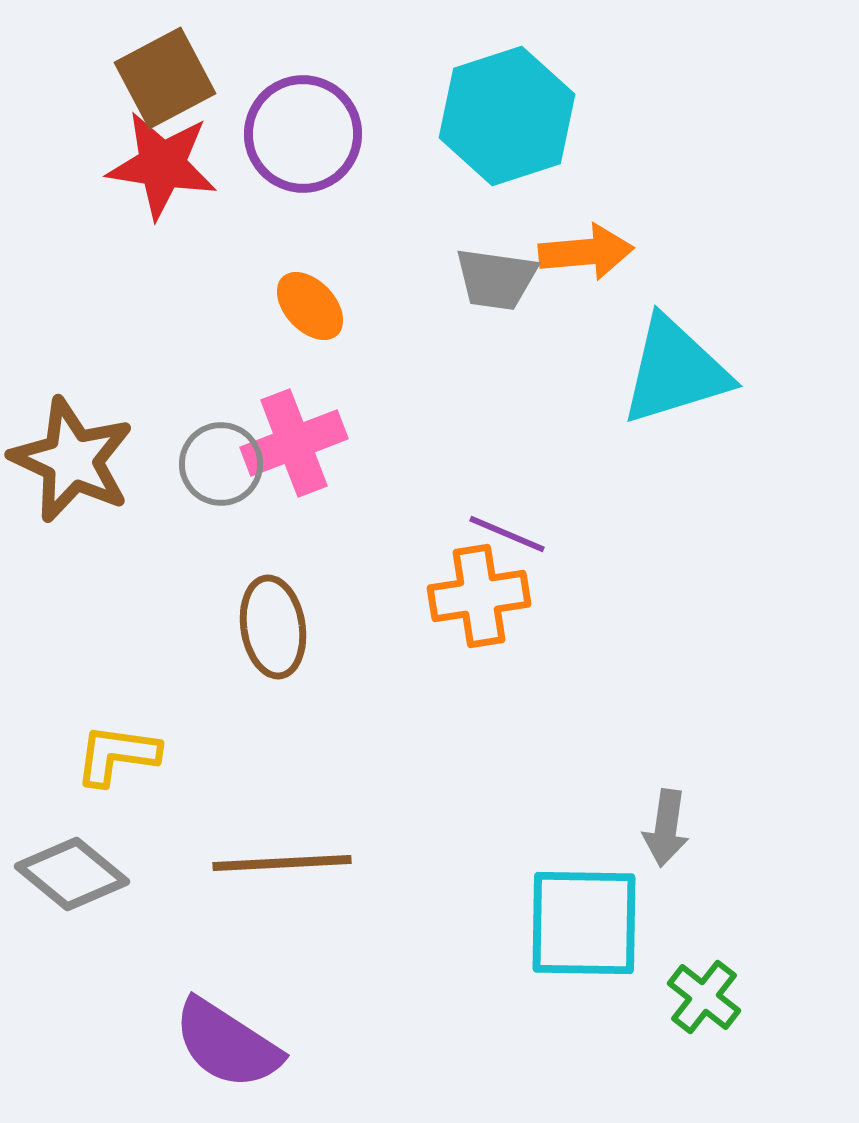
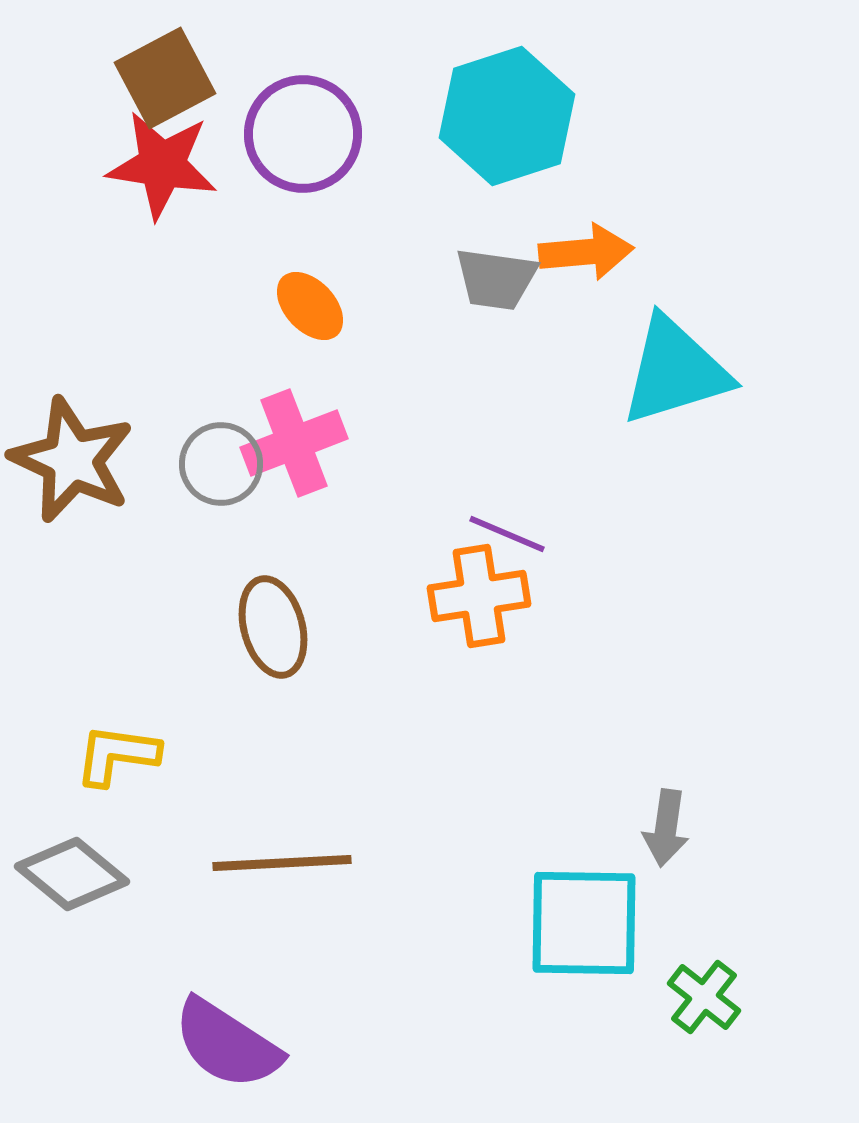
brown ellipse: rotated 6 degrees counterclockwise
